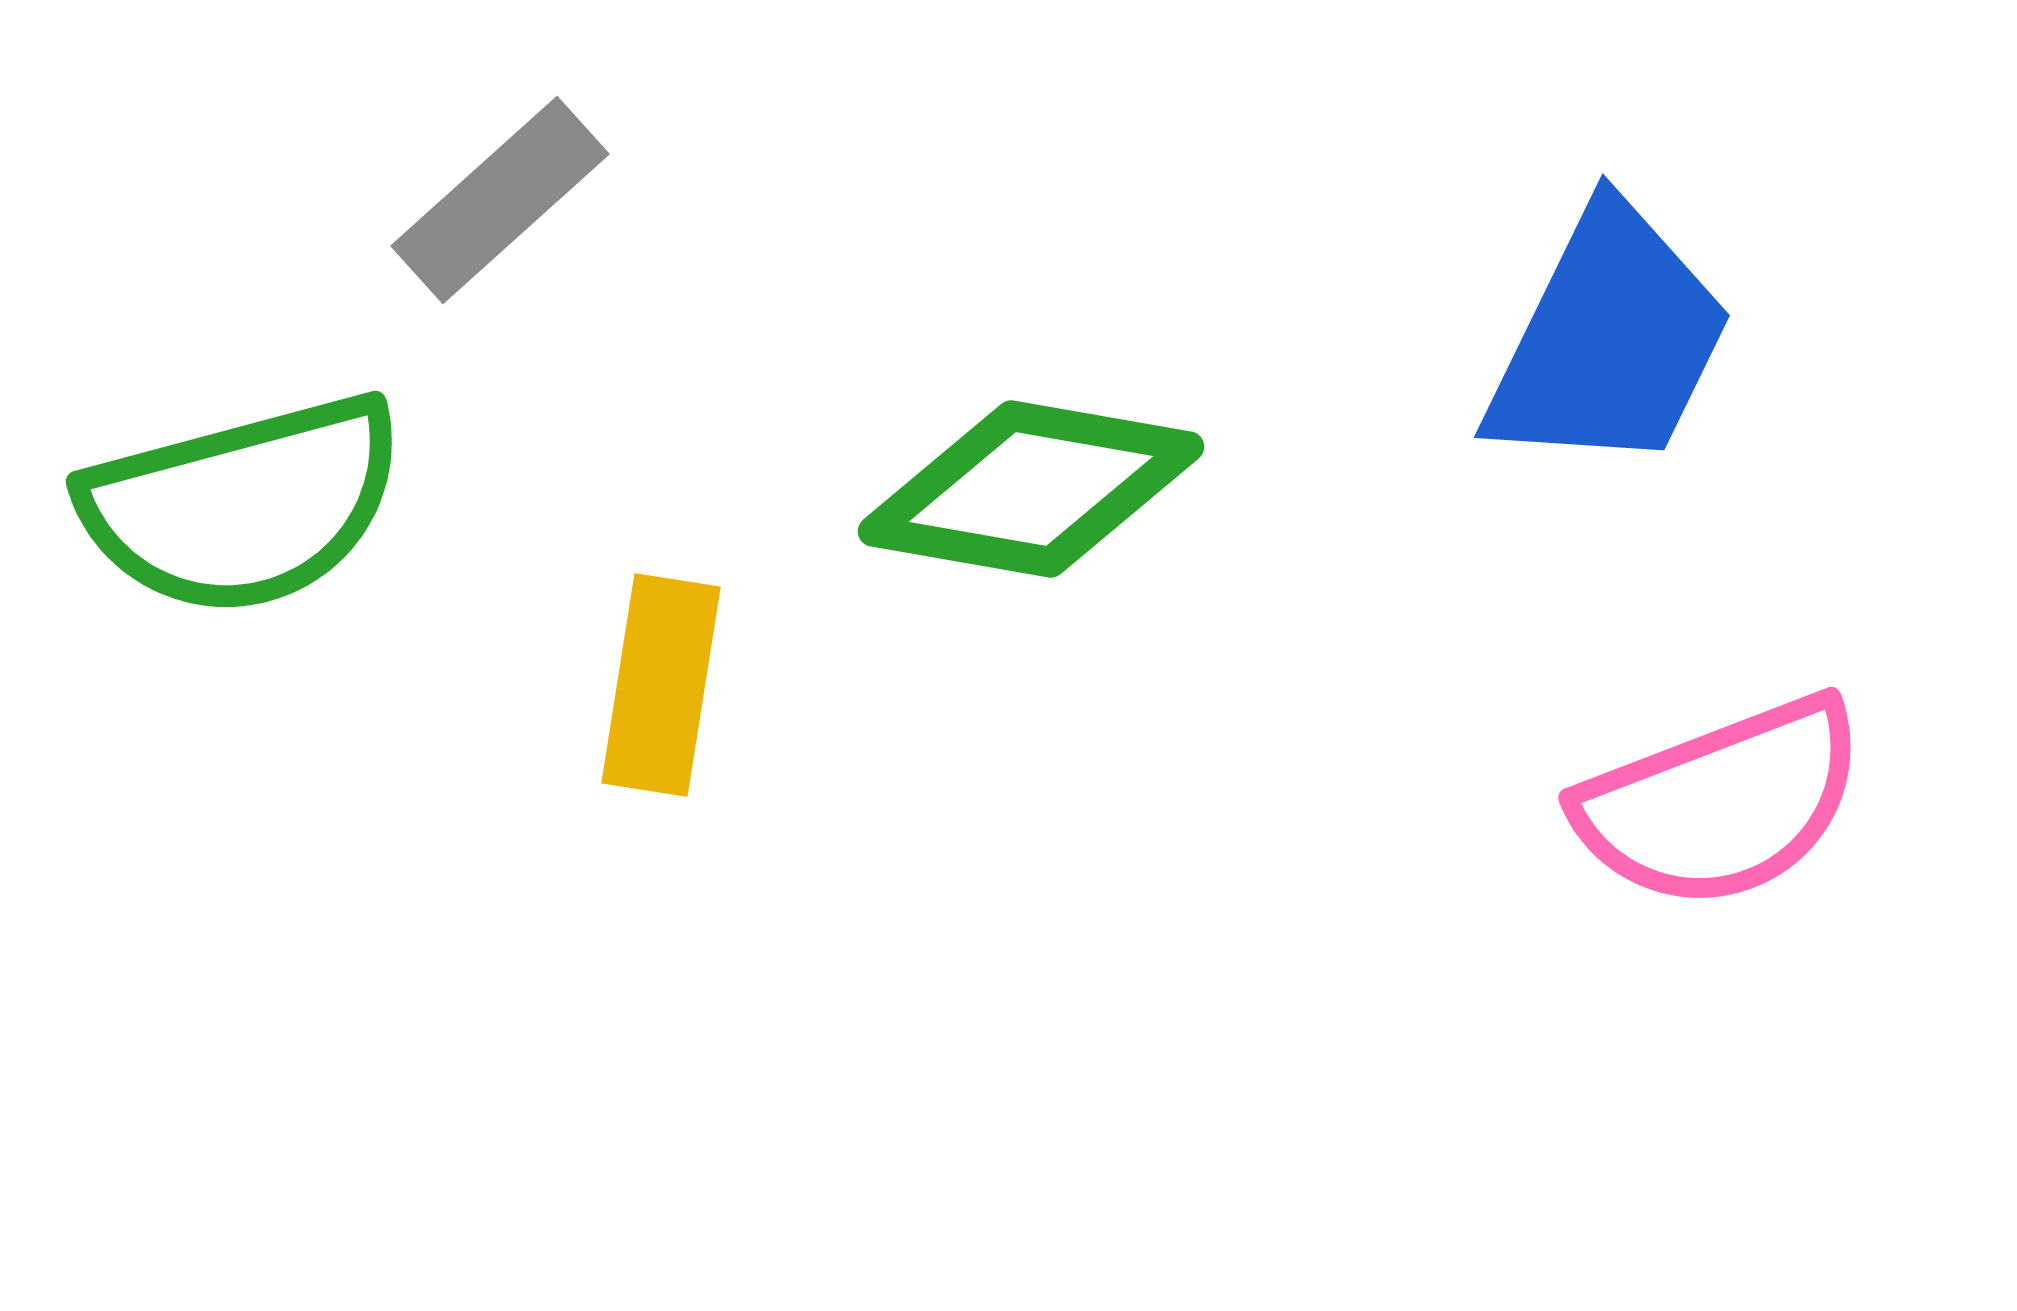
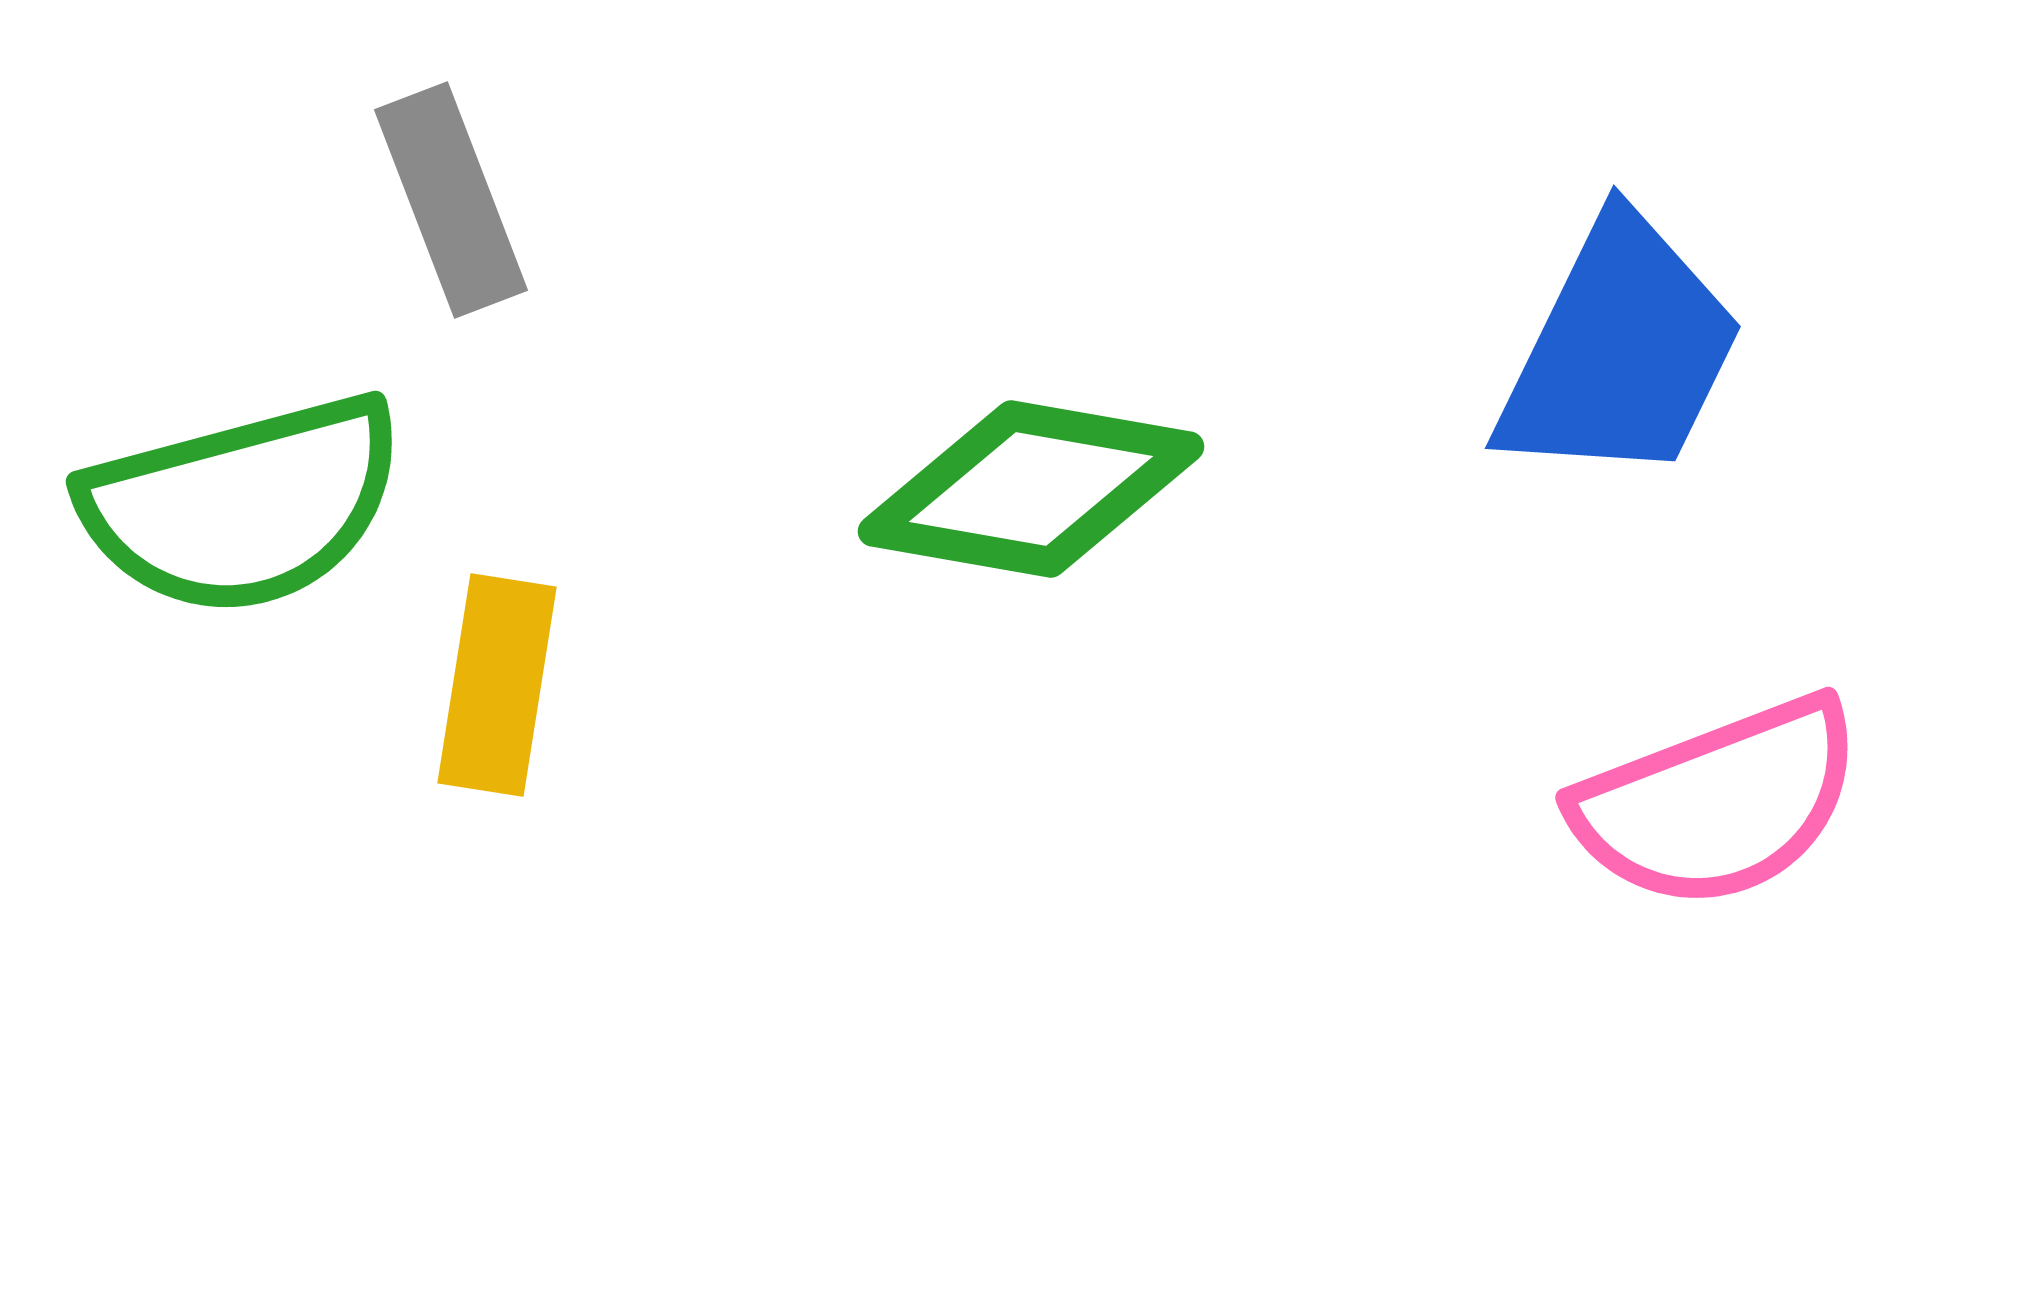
gray rectangle: moved 49 px left; rotated 69 degrees counterclockwise
blue trapezoid: moved 11 px right, 11 px down
yellow rectangle: moved 164 px left
pink semicircle: moved 3 px left
